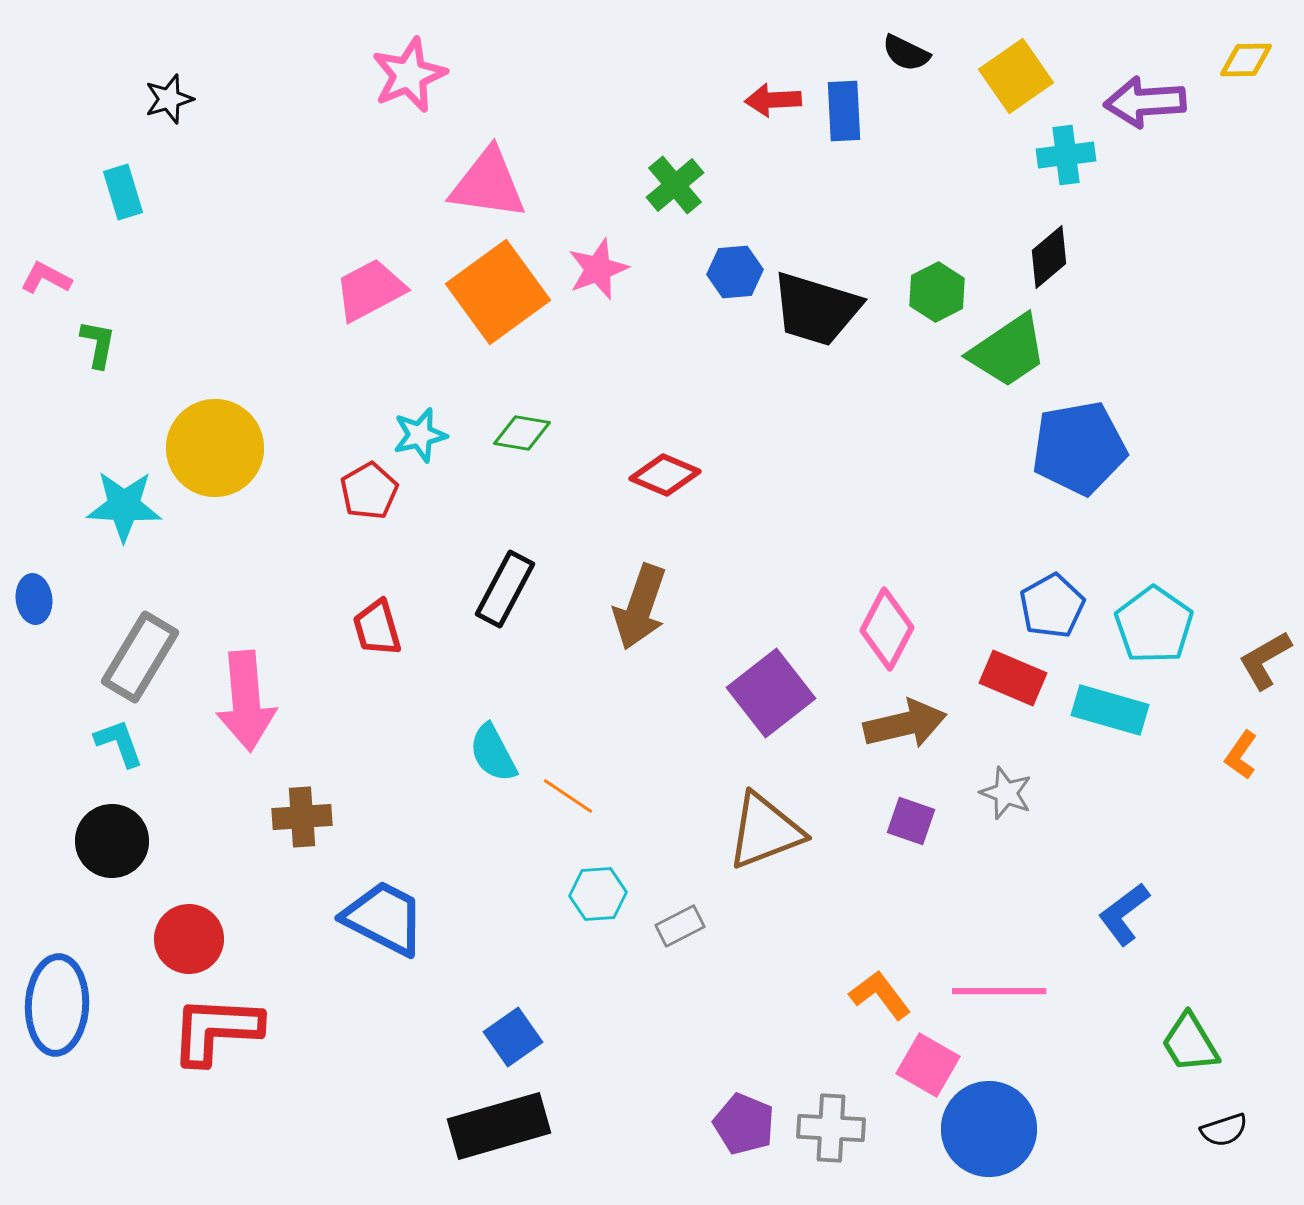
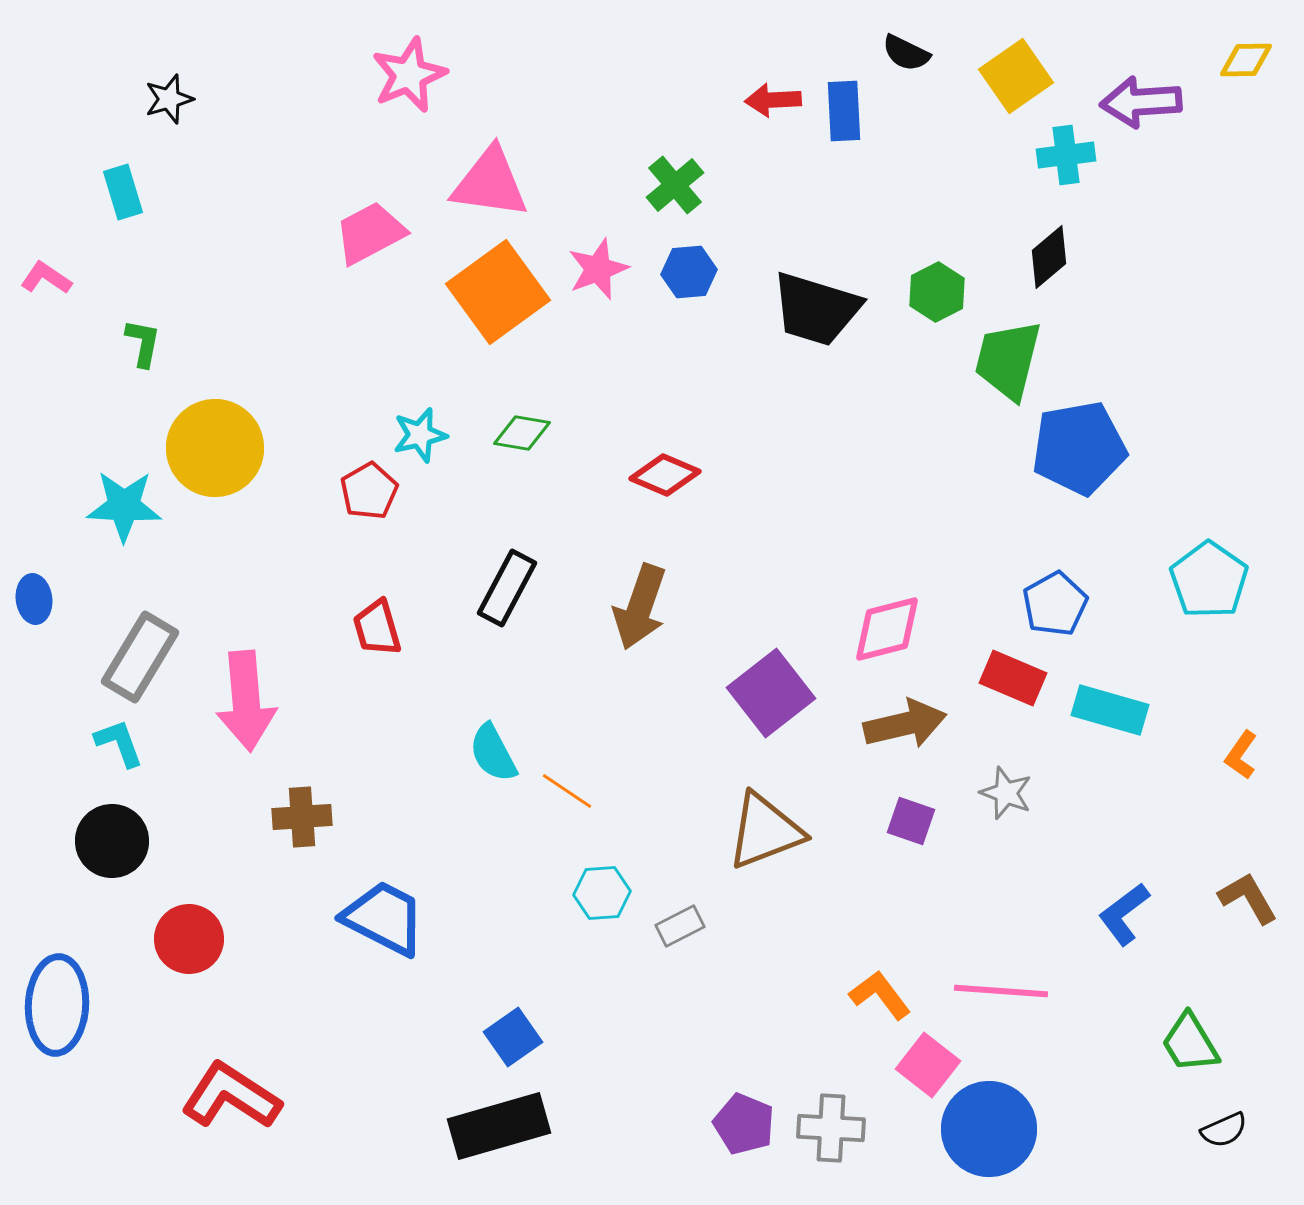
purple arrow at (1145, 102): moved 4 px left
pink triangle at (488, 184): moved 2 px right, 1 px up
blue hexagon at (735, 272): moved 46 px left
pink L-shape at (46, 278): rotated 6 degrees clockwise
pink trapezoid at (370, 290): moved 57 px up
green L-shape at (98, 344): moved 45 px right, 1 px up
green trapezoid at (1008, 351): moved 9 px down; rotated 138 degrees clockwise
black rectangle at (505, 589): moved 2 px right, 1 px up
blue pentagon at (1052, 606): moved 3 px right, 2 px up
cyan pentagon at (1154, 625): moved 55 px right, 45 px up
pink diamond at (887, 629): rotated 48 degrees clockwise
brown L-shape at (1265, 660): moved 17 px left, 238 px down; rotated 90 degrees clockwise
orange line at (568, 796): moved 1 px left, 5 px up
cyan hexagon at (598, 894): moved 4 px right, 1 px up
pink line at (999, 991): moved 2 px right; rotated 4 degrees clockwise
red L-shape at (216, 1030): moved 15 px right, 66 px down; rotated 30 degrees clockwise
pink square at (928, 1065): rotated 8 degrees clockwise
black semicircle at (1224, 1130): rotated 6 degrees counterclockwise
